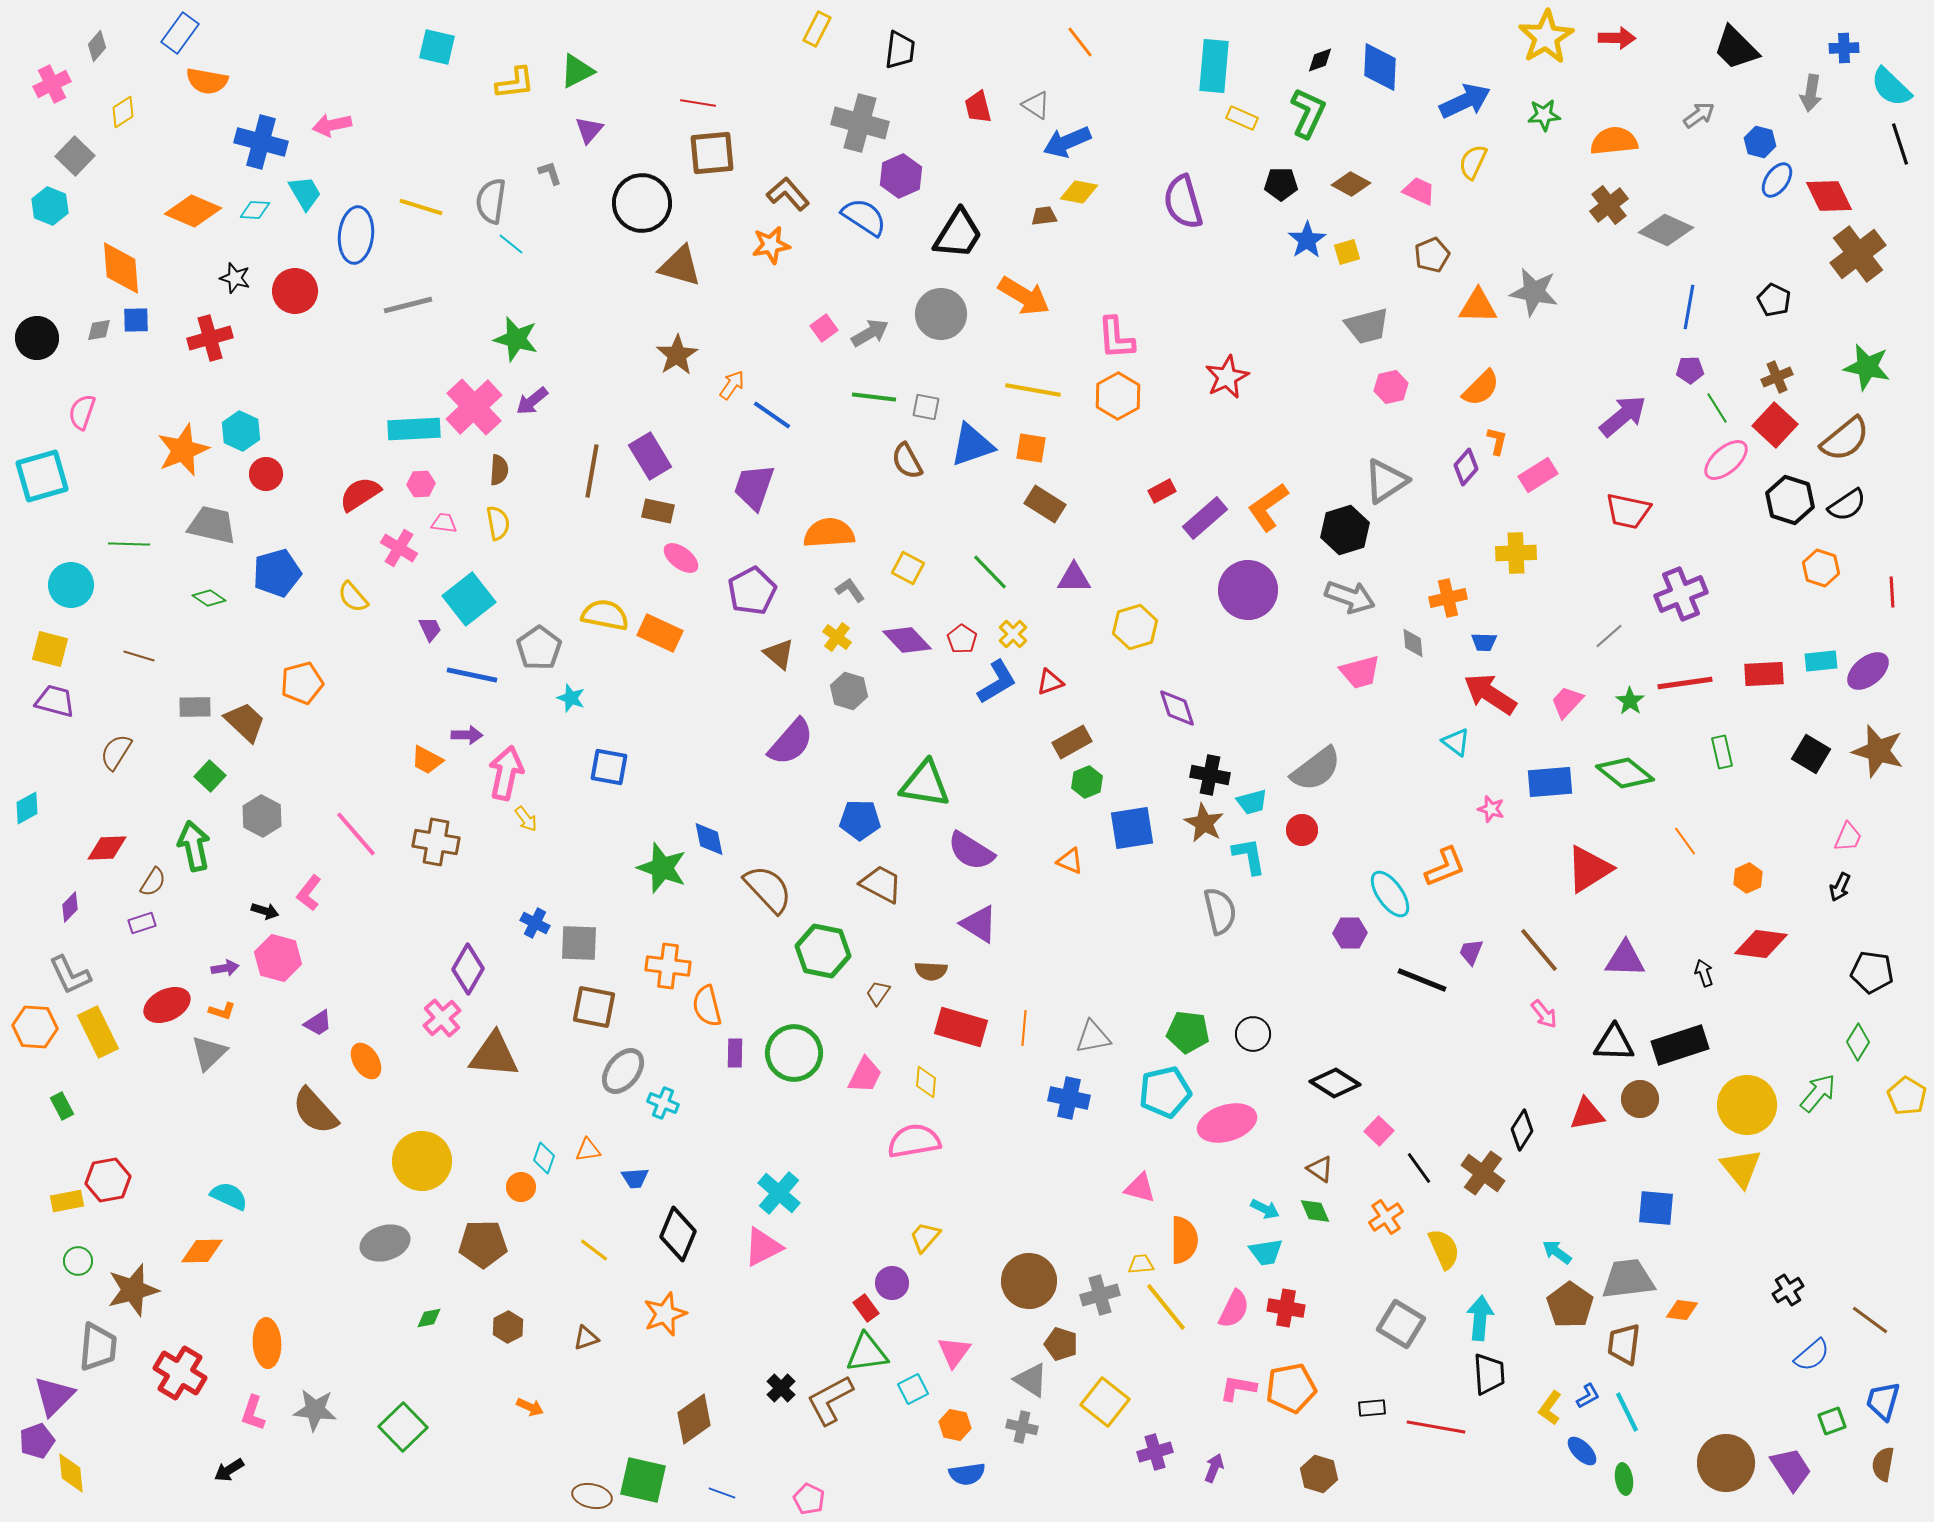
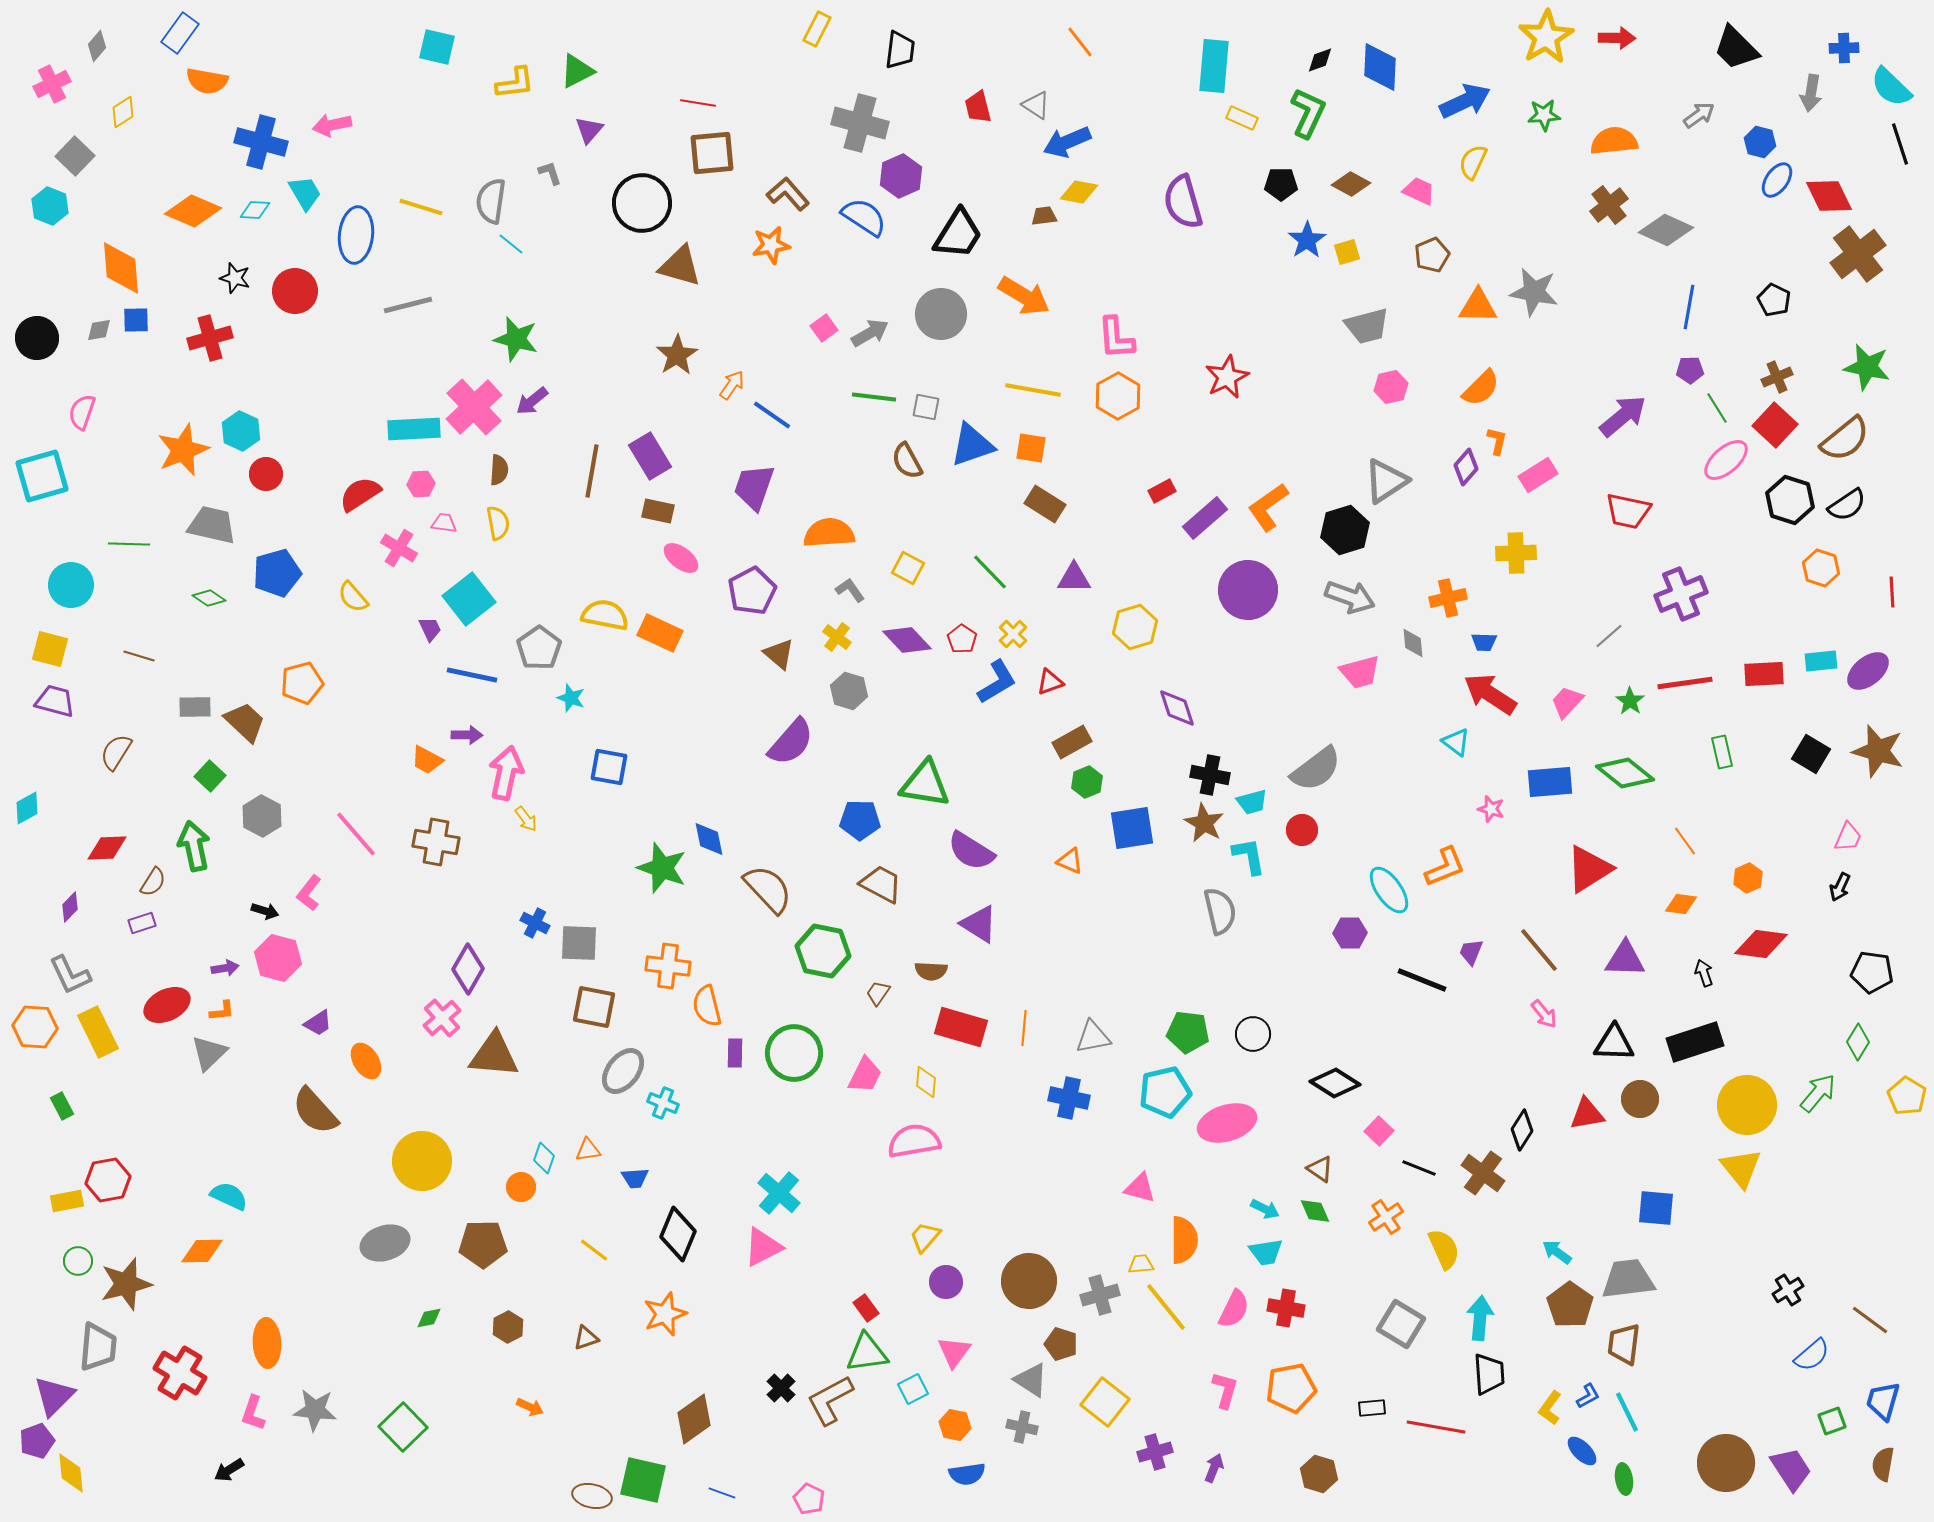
cyan ellipse at (1390, 894): moved 1 px left, 4 px up
orange L-shape at (222, 1011): rotated 24 degrees counterclockwise
black rectangle at (1680, 1045): moved 15 px right, 3 px up
black line at (1419, 1168): rotated 32 degrees counterclockwise
purple circle at (892, 1283): moved 54 px right, 1 px up
brown star at (133, 1290): moved 7 px left, 6 px up
orange diamond at (1682, 1310): moved 1 px left, 406 px up
pink L-shape at (1238, 1388): moved 13 px left, 2 px down; rotated 96 degrees clockwise
